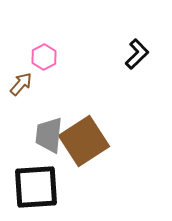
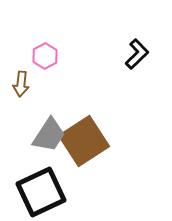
pink hexagon: moved 1 px right, 1 px up
brown arrow: rotated 145 degrees clockwise
gray trapezoid: rotated 153 degrees counterclockwise
black square: moved 5 px right, 5 px down; rotated 21 degrees counterclockwise
